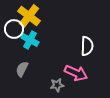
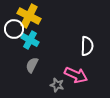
yellow cross: rotated 10 degrees counterclockwise
gray semicircle: moved 10 px right, 4 px up
pink arrow: moved 2 px down
gray star: rotated 24 degrees clockwise
